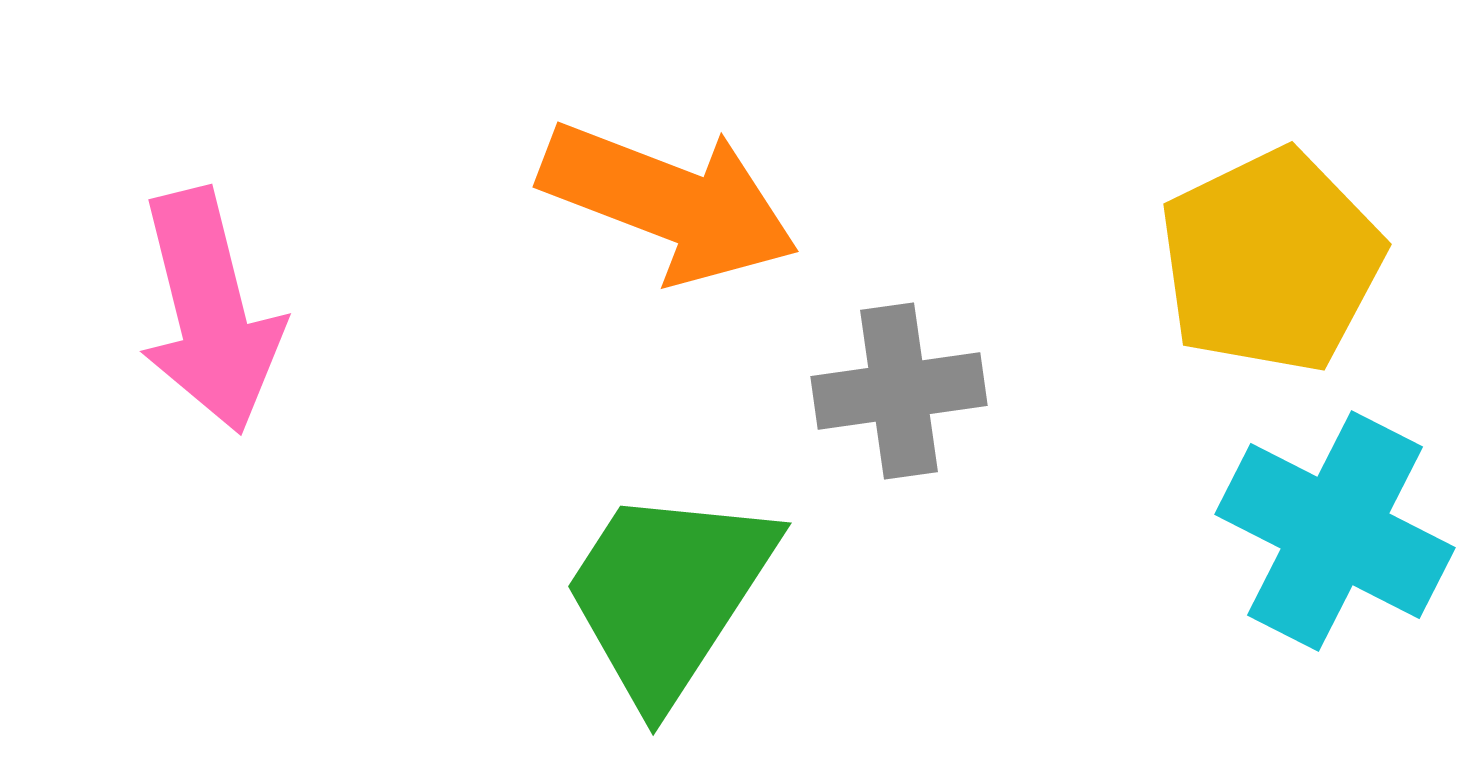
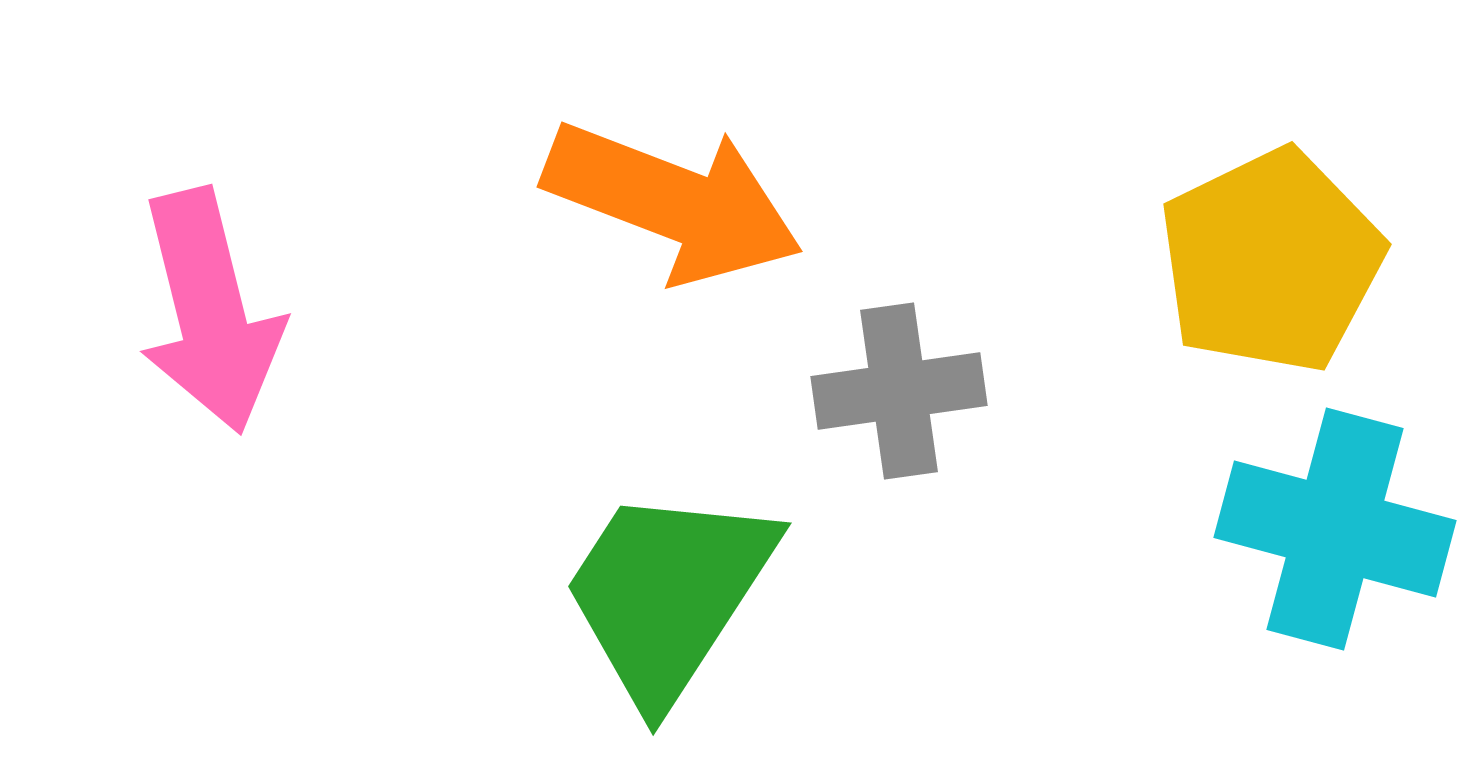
orange arrow: moved 4 px right
cyan cross: moved 2 px up; rotated 12 degrees counterclockwise
